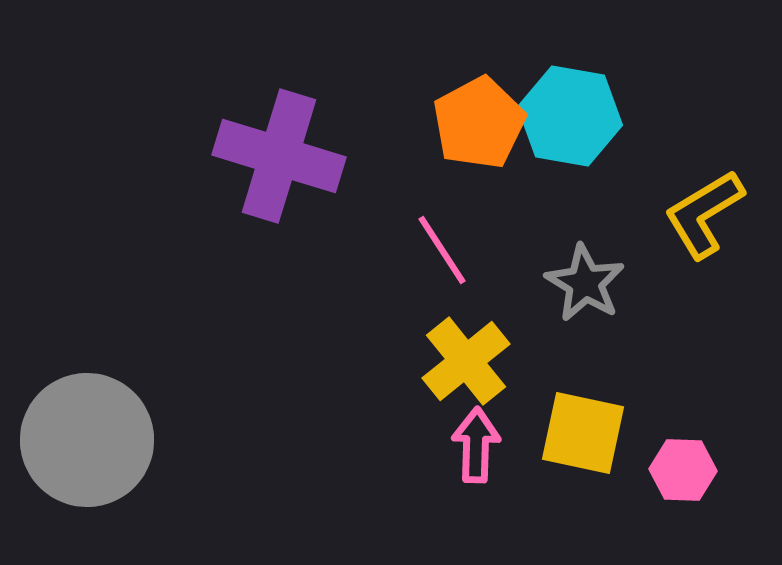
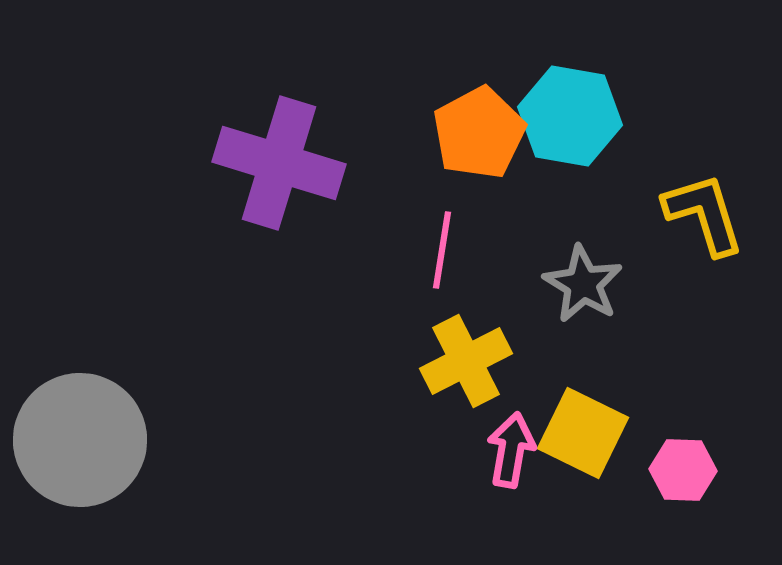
orange pentagon: moved 10 px down
purple cross: moved 7 px down
yellow L-shape: rotated 104 degrees clockwise
pink line: rotated 42 degrees clockwise
gray star: moved 2 px left, 1 px down
yellow cross: rotated 12 degrees clockwise
yellow square: rotated 14 degrees clockwise
gray circle: moved 7 px left
pink arrow: moved 35 px right, 5 px down; rotated 8 degrees clockwise
